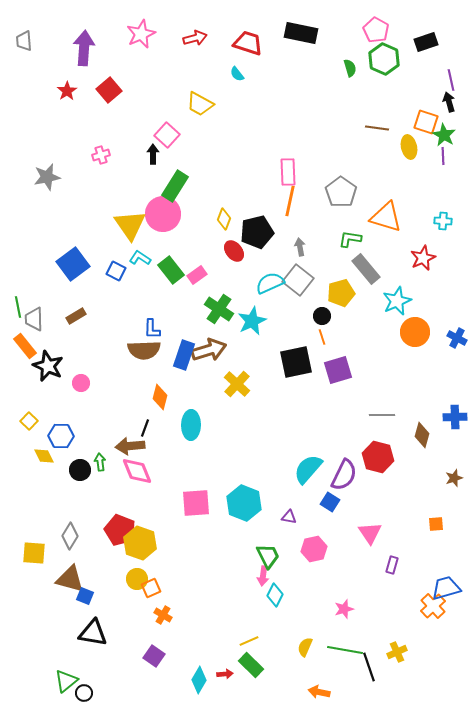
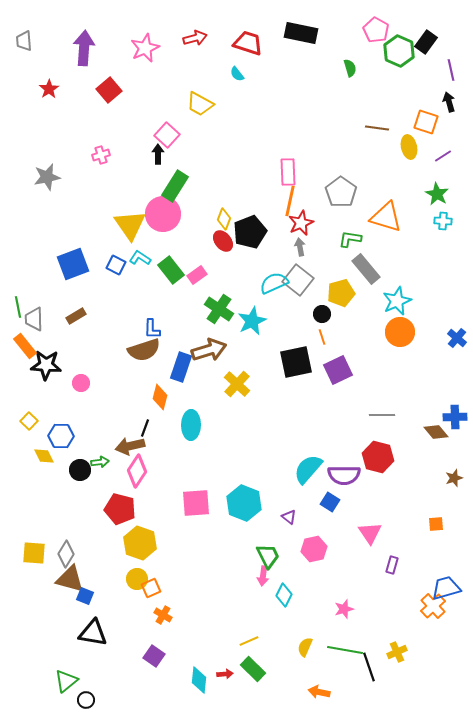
pink star at (141, 34): moved 4 px right, 14 px down
black rectangle at (426, 42): rotated 35 degrees counterclockwise
green hexagon at (384, 59): moved 15 px right, 8 px up
purple line at (451, 80): moved 10 px up
red star at (67, 91): moved 18 px left, 2 px up
green star at (444, 135): moved 7 px left, 59 px down
black arrow at (153, 154): moved 5 px right
purple line at (443, 156): rotated 60 degrees clockwise
black pentagon at (257, 232): moved 7 px left; rotated 8 degrees counterclockwise
red ellipse at (234, 251): moved 11 px left, 10 px up
red star at (423, 258): moved 122 px left, 35 px up
blue square at (73, 264): rotated 16 degrees clockwise
blue square at (116, 271): moved 6 px up
cyan semicircle at (270, 283): moved 4 px right
black circle at (322, 316): moved 2 px up
orange circle at (415, 332): moved 15 px left
blue cross at (457, 338): rotated 12 degrees clockwise
brown semicircle at (144, 350): rotated 16 degrees counterclockwise
blue rectangle at (184, 355): moved 3 px left, 12 px down
black star at (48, 366): moved 2 px left, 1 px up; rotated 20 degrees counterclockwise
purple square at (338, 370): rotated 8 degrees counterclockwise
brown diamond at (422, 435): moved 14 px right, 3 px up; rotated 55 degrees counterclockwise
brown arrow at (130, 446): rotated 8 degrees counterclockwise
green arrow at (100, 462): rotated 90 degrees clockwise
pink diamond at (137, 471): rotated 56 degrees clockwise
purple semicircle at (344, 475): rotated 64 degrees clockwise
purple triangle at (289, 517): rotated 28 degrees clockwise
red pentagon at (120, 530): moved 21 px up; rotated 8 degrees counterclockwise
gray diamond at (70, 536): moved 4 px left, 18 px down
cyan diamond at (275, 595): moved 9 px right
green rectangle at (251, 665): moved 2 px right, 4 px down
cyan diamond at (199, 680): rotated 24 degrees counterclockwise
black circle at (84, 693): moved 2 px right, 7 px down
